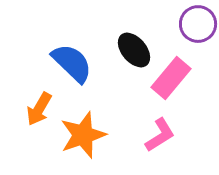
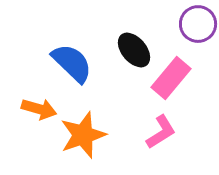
orange arrow: rotated 104 degrees counterclockwise
pink L-shape: moved 1 px right, 3 px up
